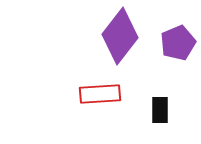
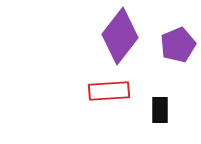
purple pentagon: moved 2 px down
red rectangle: moved 9 px right, 3 px up
